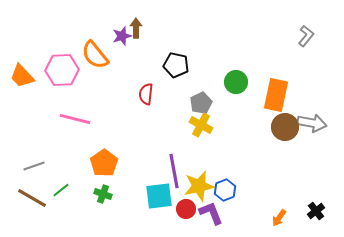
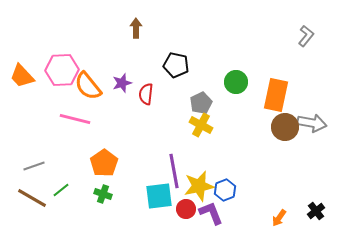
purple star: moved 47 px down
orange semicircle: moved 7 px left, 31 px down
